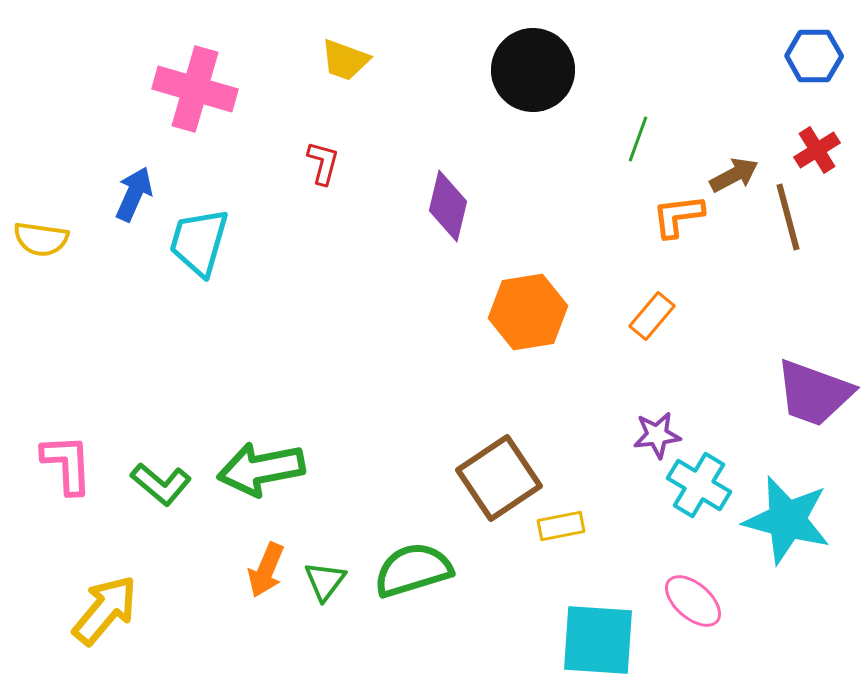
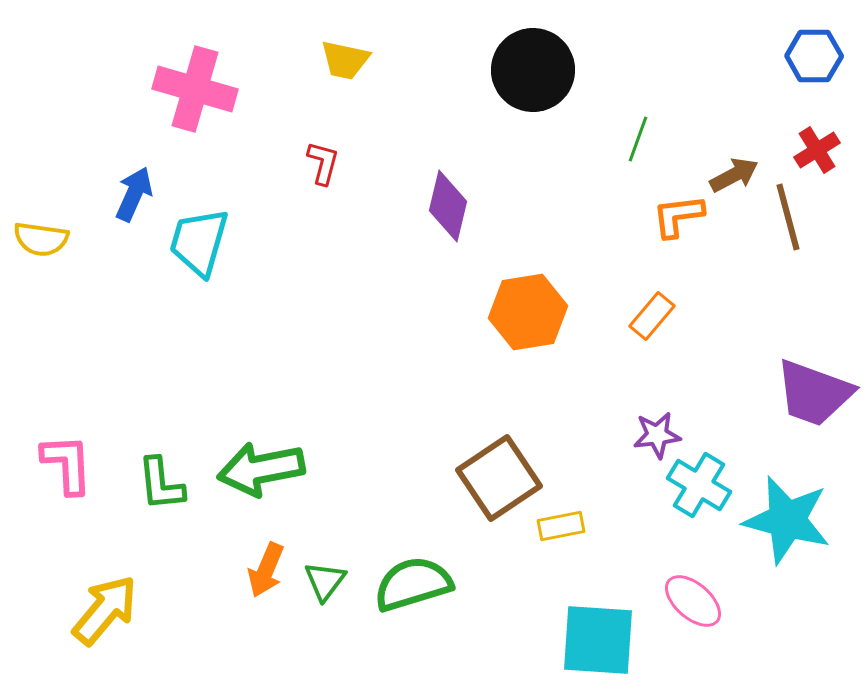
yellow trapezoid: rotated 8 degrees counterclockwise
green L-shape: rotated 44 degrees clockwise
green semicircle: moved 14 px down
